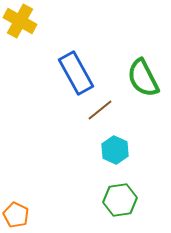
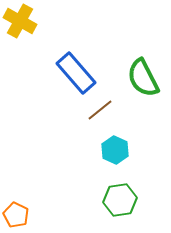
blue rectangle: rotated 12 degrees counterclockwise
